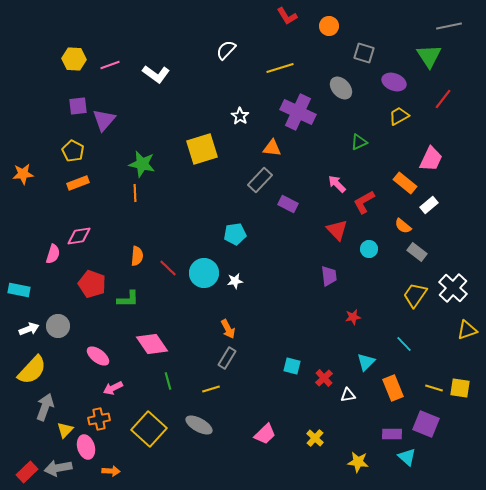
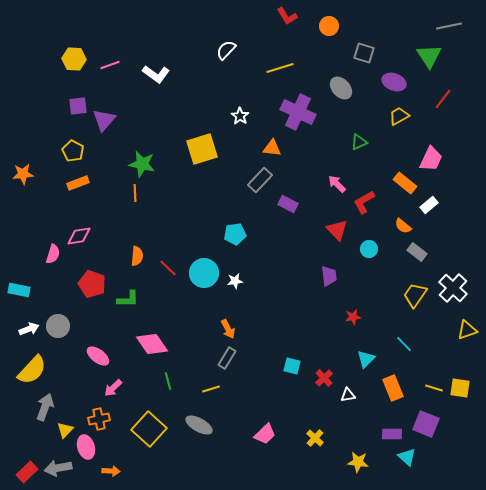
cyan triangle at (366, 362): moved 3 px up
pink arrow at (113, 388): rotated 18 degrees counterclockwise
